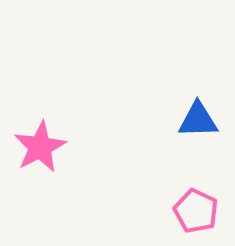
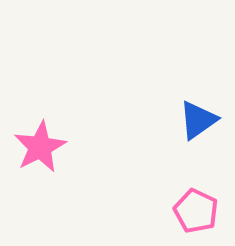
blue triangle: rotated 33 degrees counterclockwise
